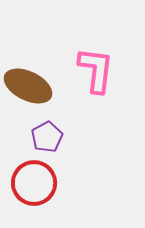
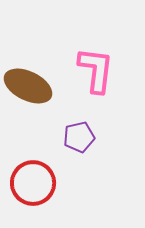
purple pentagon: moved 32 px right; rotated 16 degrees clockwise
red circle: moved 1 px left
